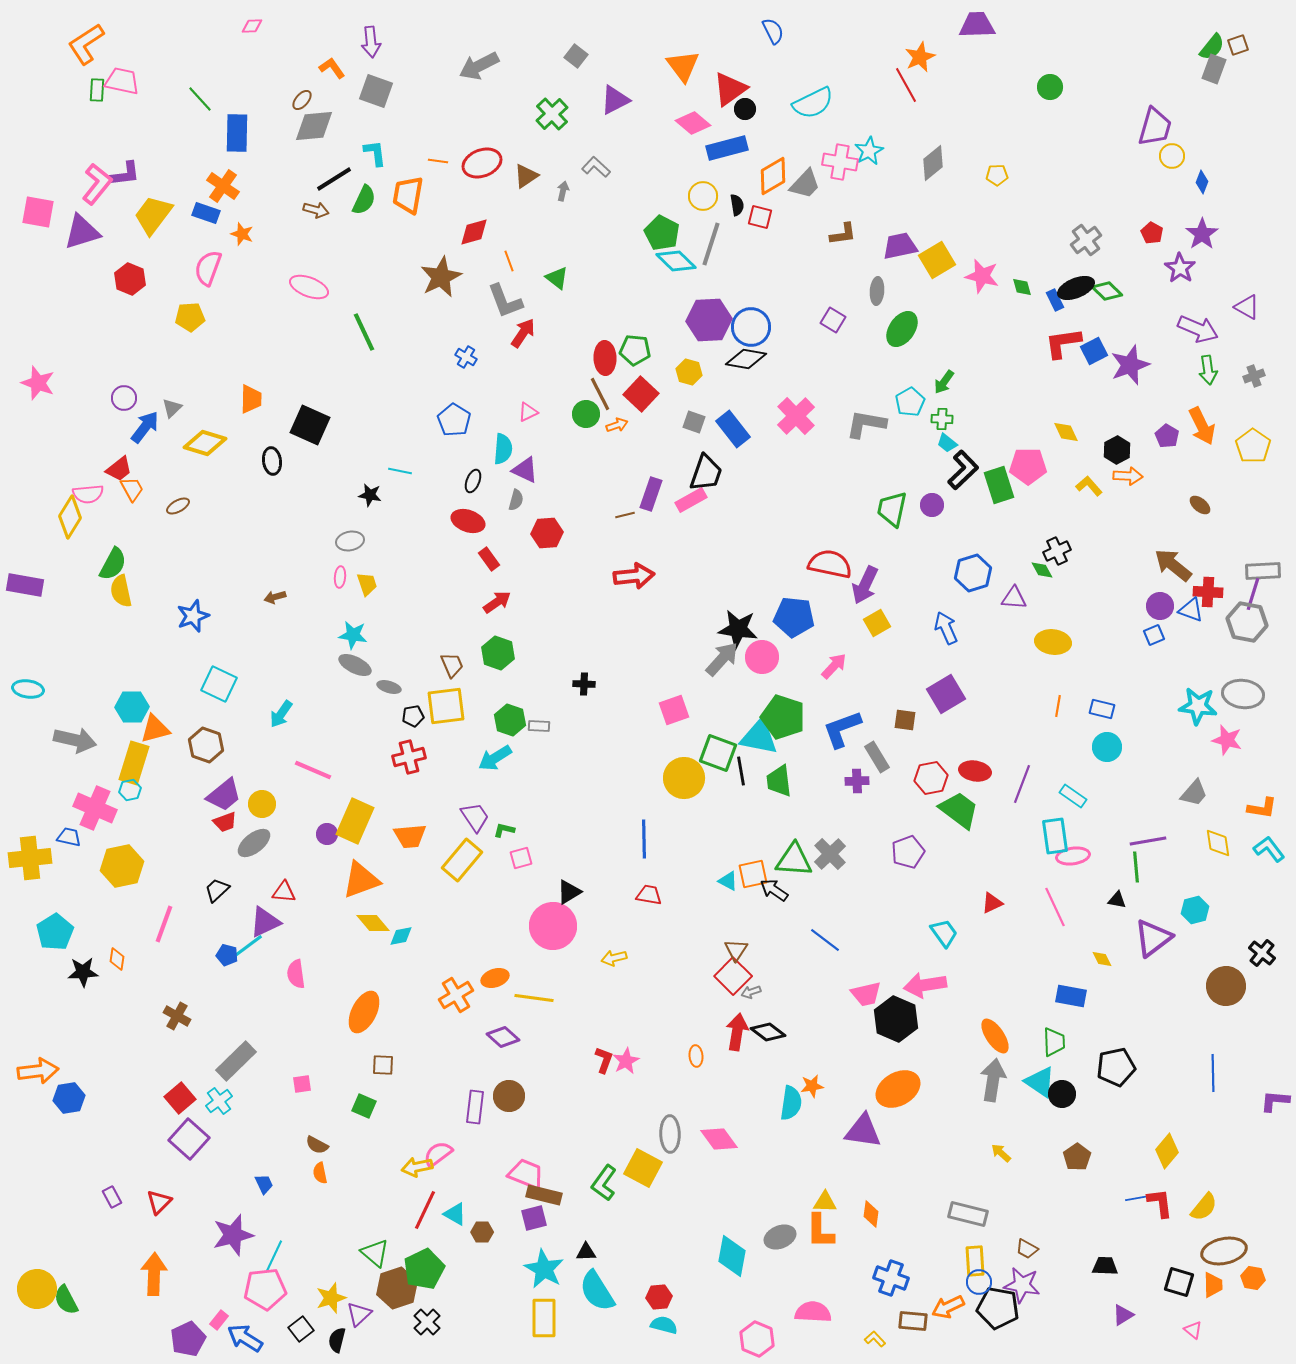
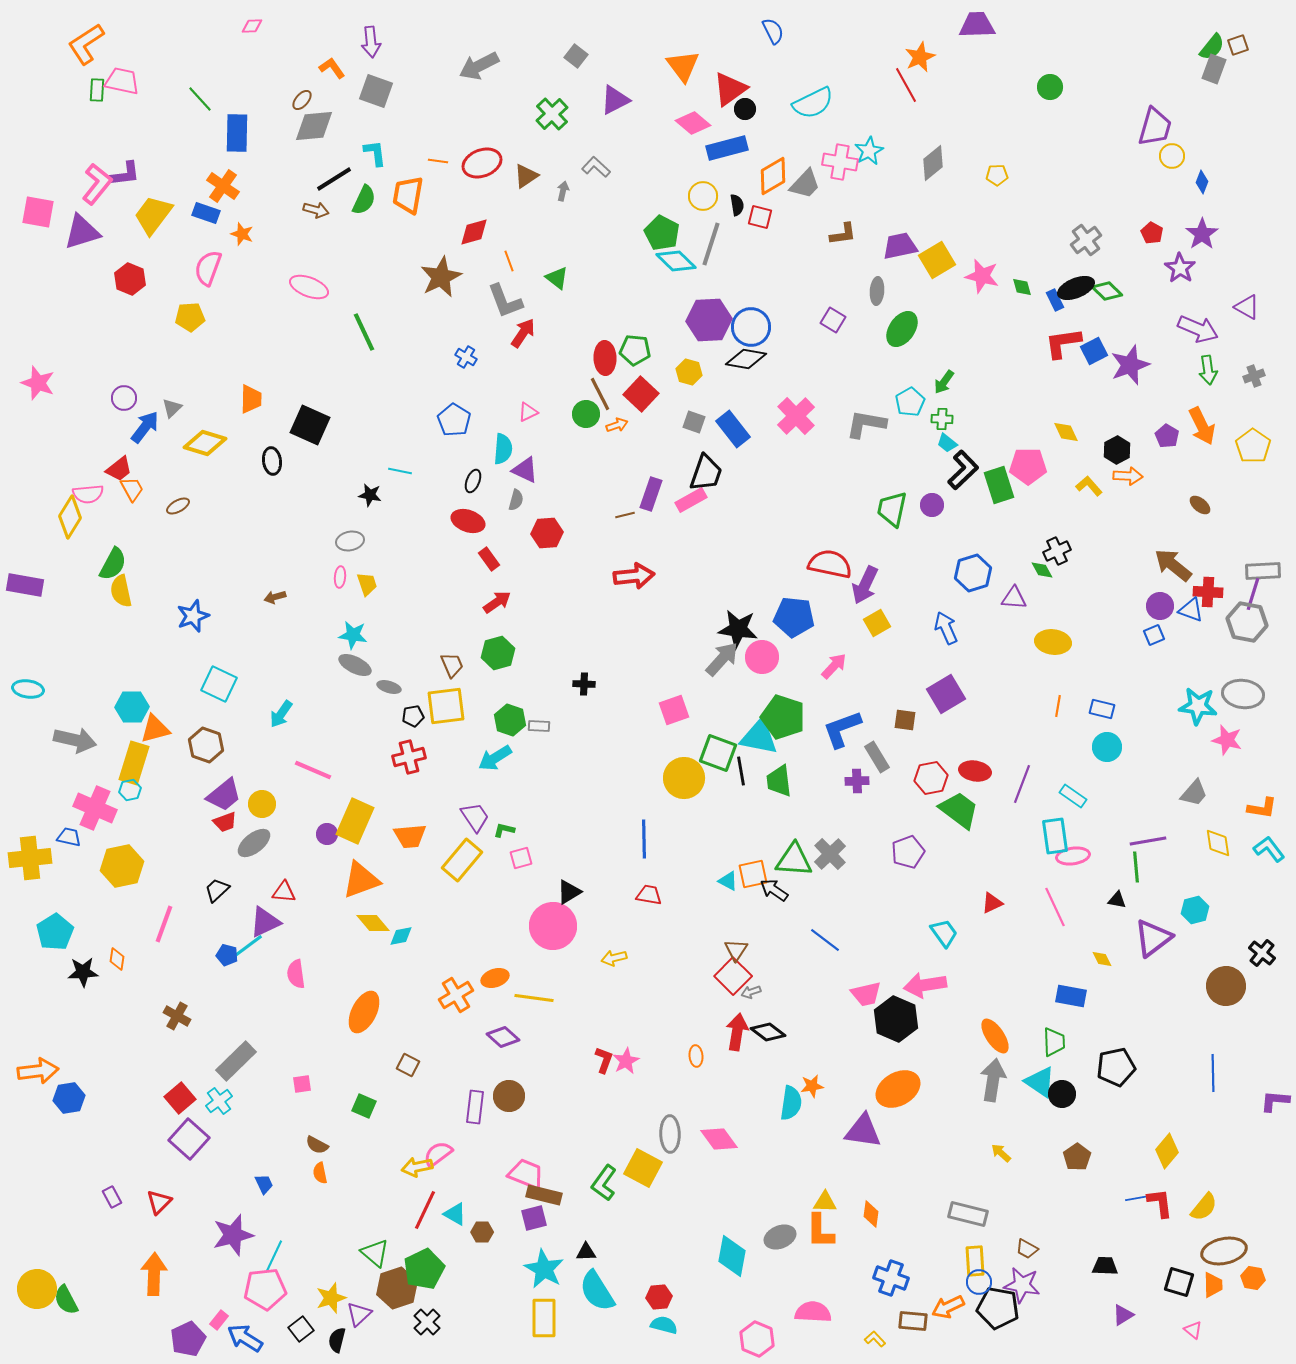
green hexagon at (498, 653): rotated 24 degrees clockwise
brown square at (383, 1065): moved 25 px right; rotated 25 degrees clockwise
